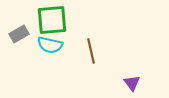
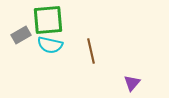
green square: moved 4 px left
gray rectangle: moved 2 px right, 1 px down
purple triangle: rotated 18 degrees clockwise
